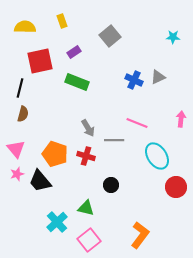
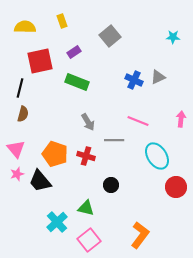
pink line: moved 1 px right, 2 px up
gray arrow: moved 6 px up
